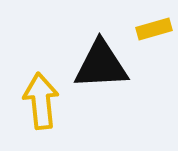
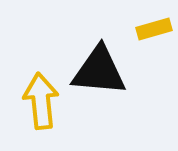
black triangle: moved 2 px left, 6 px down; rotated 8 degrees clockwise
